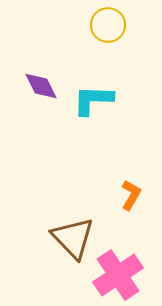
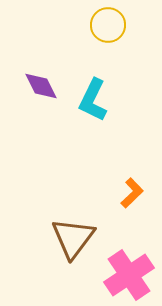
cyan L-shape: rotated 66 degrees counterclockwise
orange L-shape: moved 1 px right, 2 px up; rotated 16 degrees clockwise
brown triangle: rotated 21 degrees clockwise
pink cross: moved 11 px right
